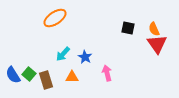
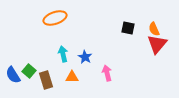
orange ellipse: rotated 15 degrees clockwise
red triangle: rotated 15 degrees clockwise
cyan arrow: rotated 126 degrees clockwise
green square: moved 3 px up
